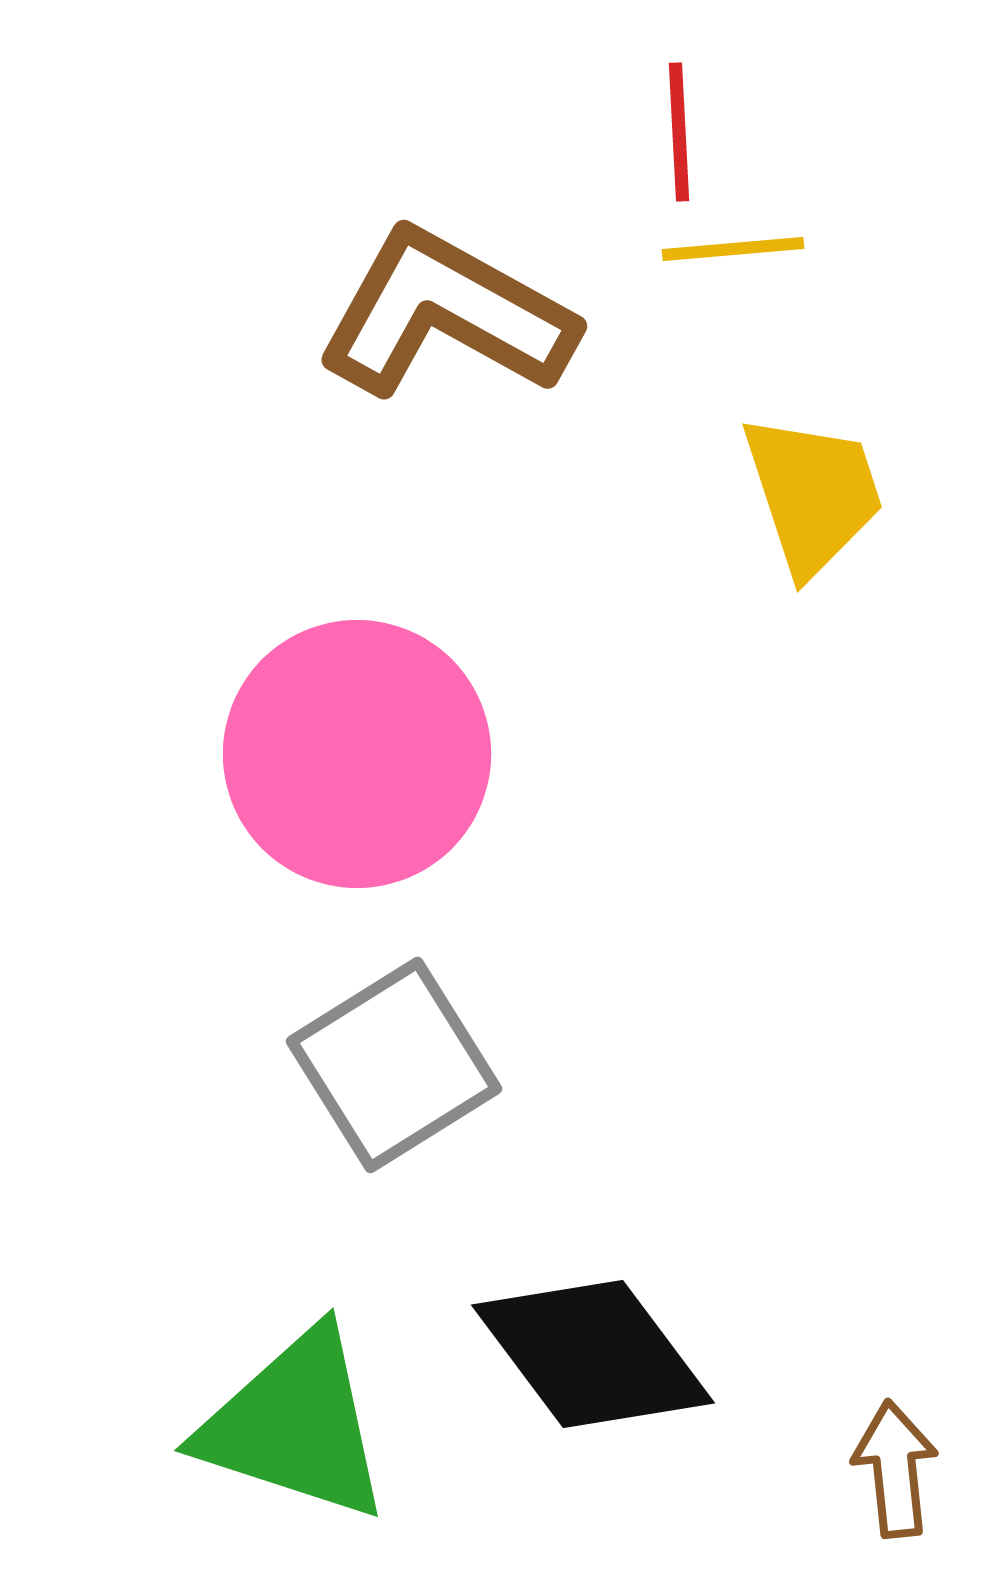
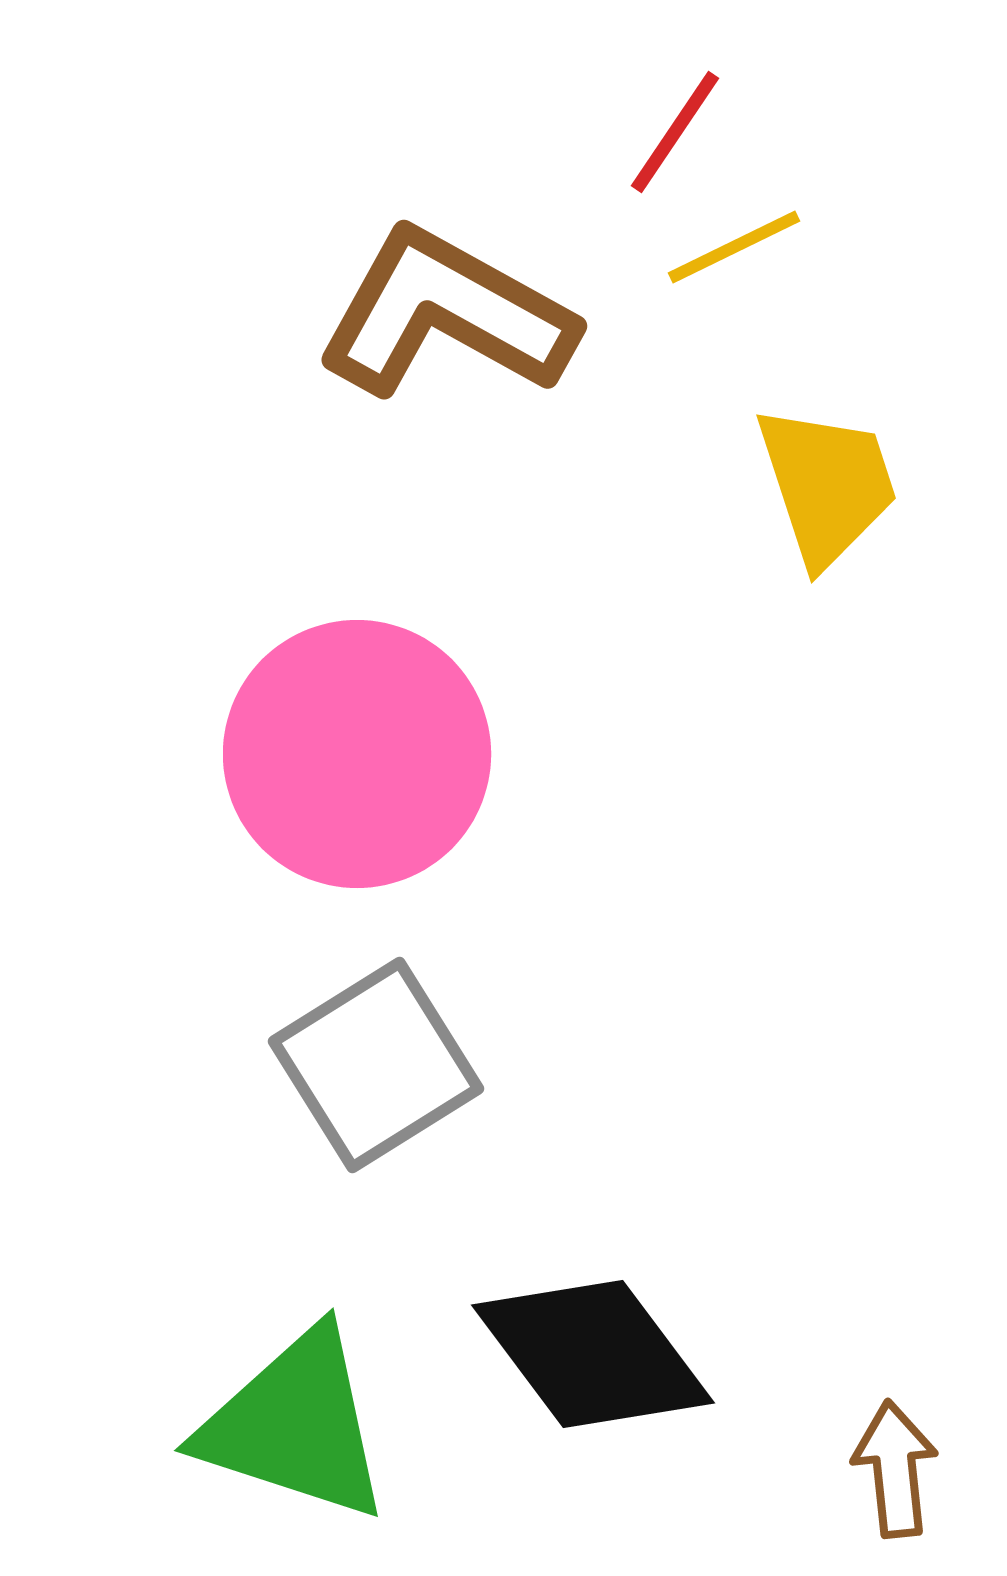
red line: moved 4 px left; rotated 37 degrees clockwise
yellow line: moved 1 px right, 2 px up; rotated 21 degrees counterclockwise
yellow trapezoid: moved 14 px right, 9 px up
gray square: moved 18 px left
